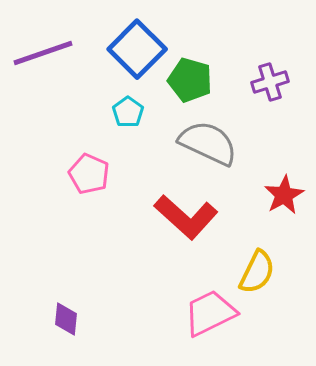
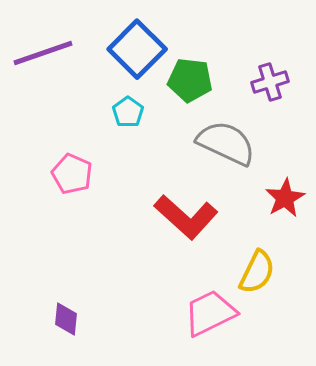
green pentagon: rotated 9 degrees counterclockwise
gray semicircle: moved 18 px right
pink pentagon: moved 17 px left
red star: moved 1 px right, 3 px down
